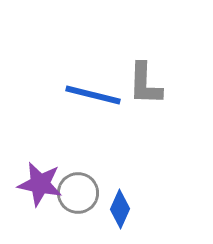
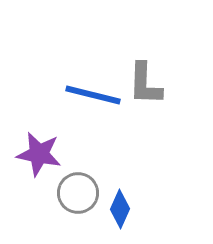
purple star: moved 1 px left, 30 px up
